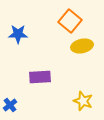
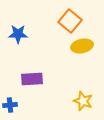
purple rectangle: moved 8 px left, 2 px down
blue cross: rotated 32 degrees clockwise
